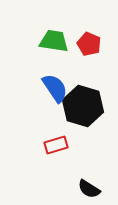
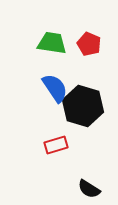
green trapezoid: moved 2 px left, 2 px down
